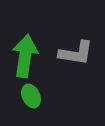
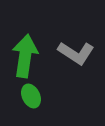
gray L-shape: rotated 24 degrees clockwise
